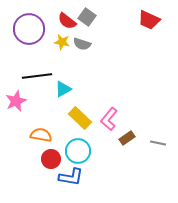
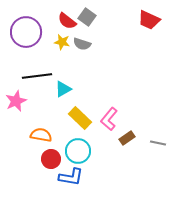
purple circle: moved 3 px left, 3 px down
